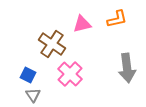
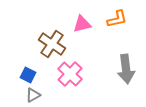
gray arrow: moved 1 px left, 1 px down
gray triangle: rotated 35 degrees clockwise
